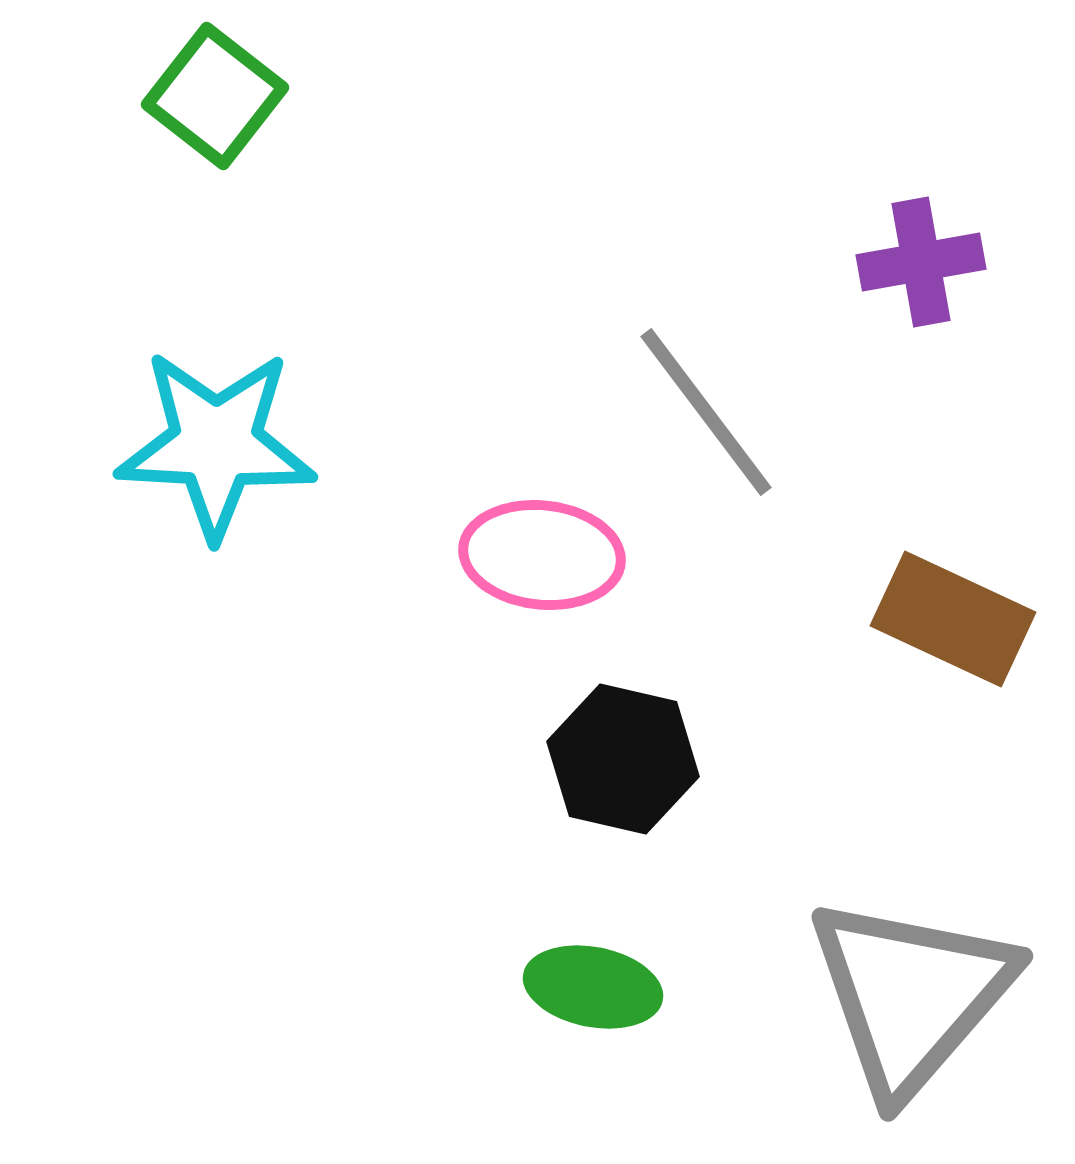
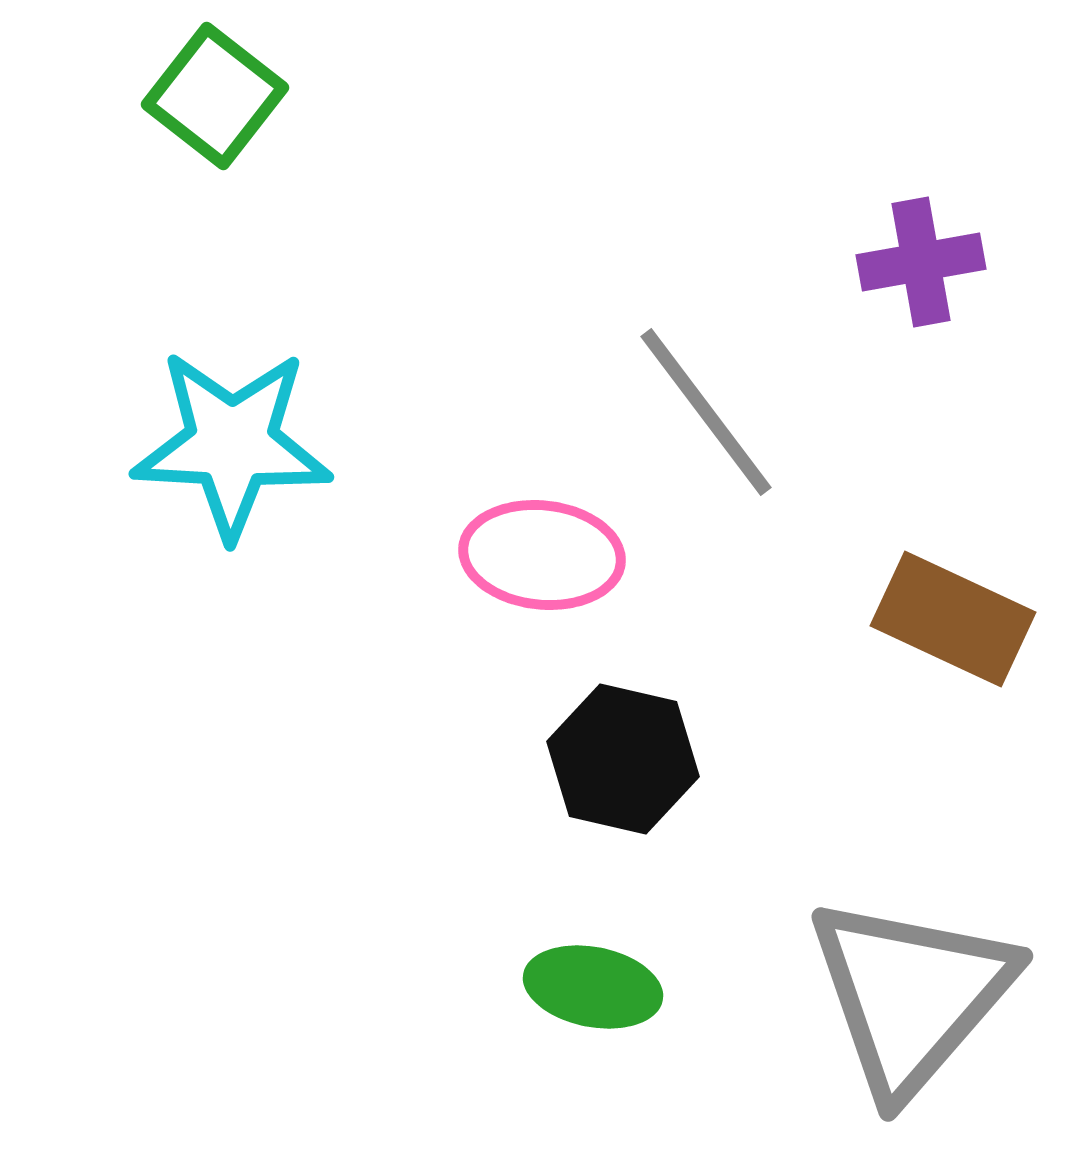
cyan star: moved 16 px right
